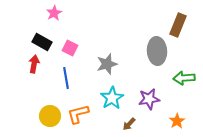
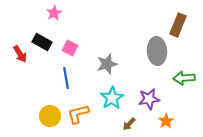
red arrow: moved 14 px left, 10 px up; rotated 138 degrees clockwise
orange star: moved 11 px left
